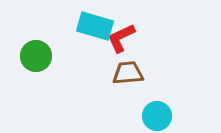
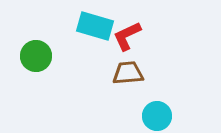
red L-shape: moved 6 px right, 2 px up
